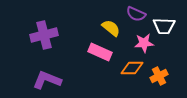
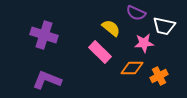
purple semicircle: moved 1 px up
white trapezoid: rotated 10 degrees clockwise
purple cross: rotated 32 degrees clockwise
pink rectangle: rotated 20 degrees clockwise
